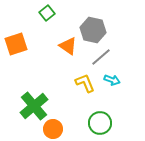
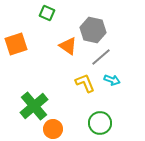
green square: rotated 28 degrees counterclockwise
